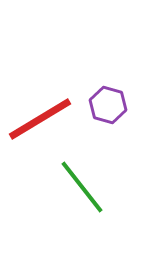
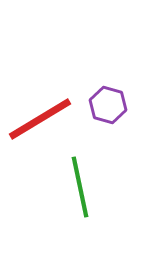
green line: moved 2 px left; rotated 26 degrees clockwise
